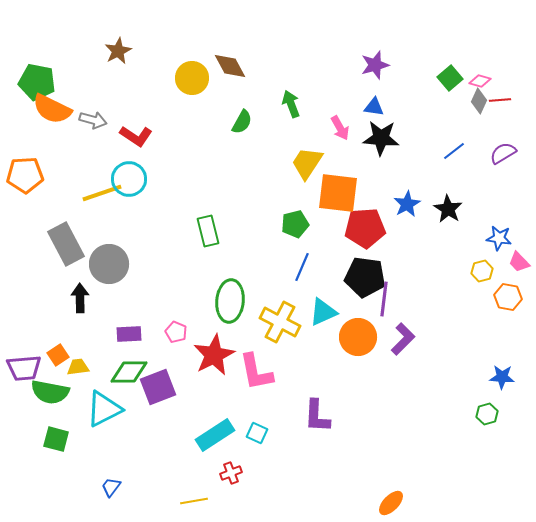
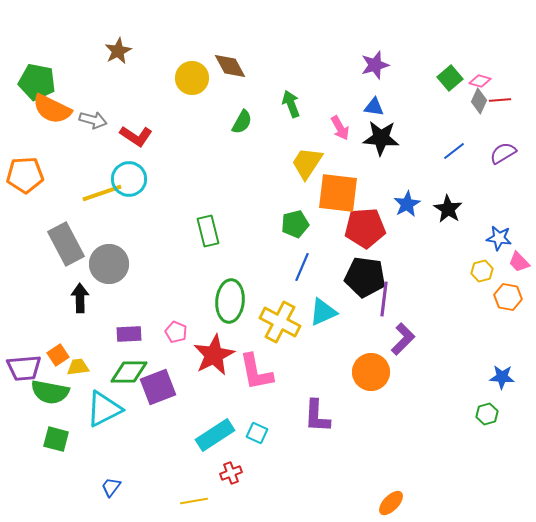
orange circle at (358, 337): moved 13 px right, 35 px down
